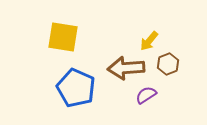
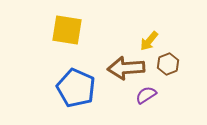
yellow square: moved 4 px right, 7 px up
